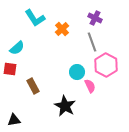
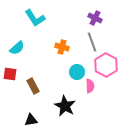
orange cross: moved 18 px down; rotated 32 degrees counterclockwise
red square: moved 5 px down
pink semicircle: rotated 24 degrees clockwise
black triangle: moved 17 px right
